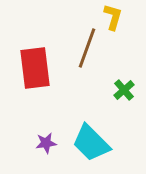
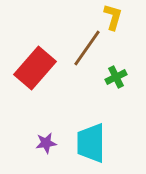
brown line: rotated 15 degrees clockwise
red rectangle: rotated 48 degrees clockwise
green cross: moved 8 px left, 13 px up; rotated 15 degrees clockwise
cyan trapezoid: rotated 45 degrees clockwise
